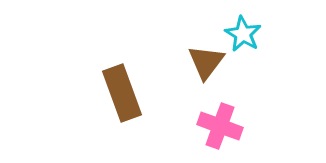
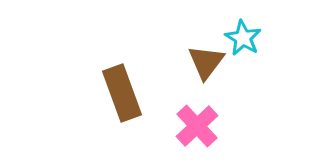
cyan star: moved 4 px down
pink cross: moved 23 px left; rotated 27 degrees clockwise
